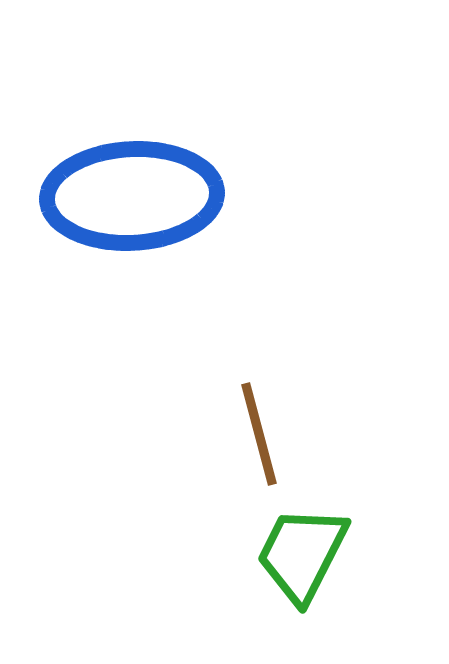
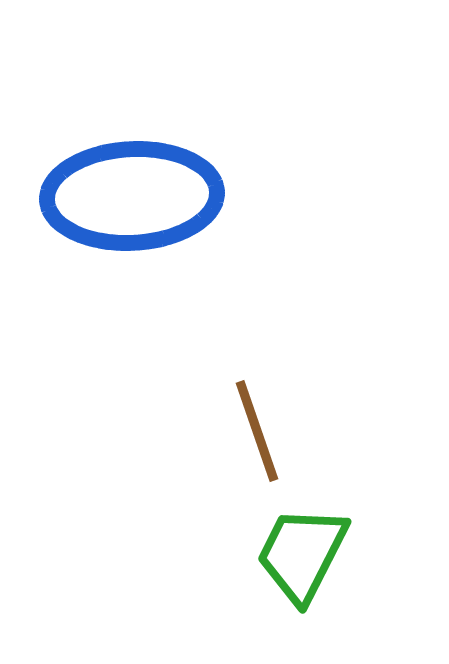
brown line: moved 2 px left, 3 px up; rotated 4 degrees counterclockwise
